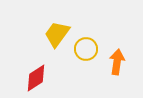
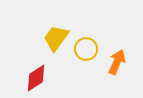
yellow trapezoid: moved 1 px left, 4 px down
orange arrow: rotated 15 degrees clockwise
